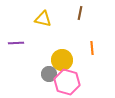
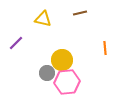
brown line: rotated 64 degrees clockwise
purple line: rotated 42 degrees counterclockwise
orange line: moved 13 px right
gray circle: moved 2 px left, 1 px up
pink hexagon: rotated 20 degrees counterclockwise
